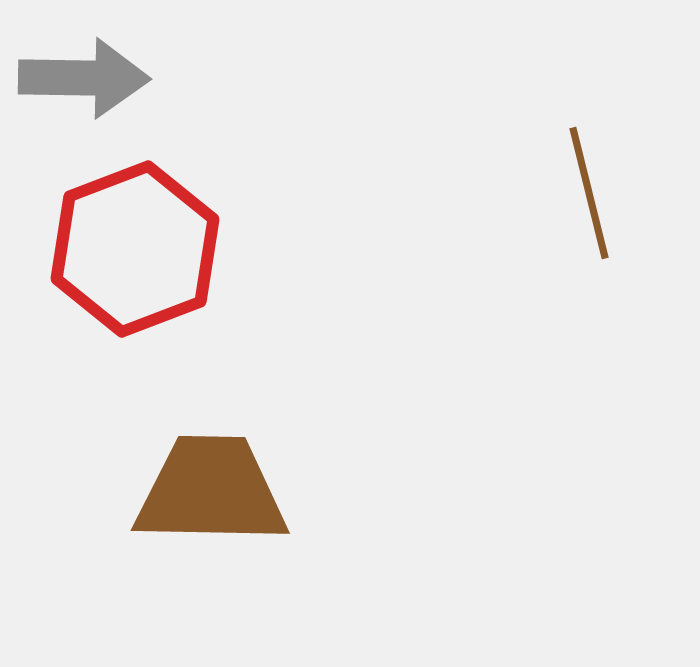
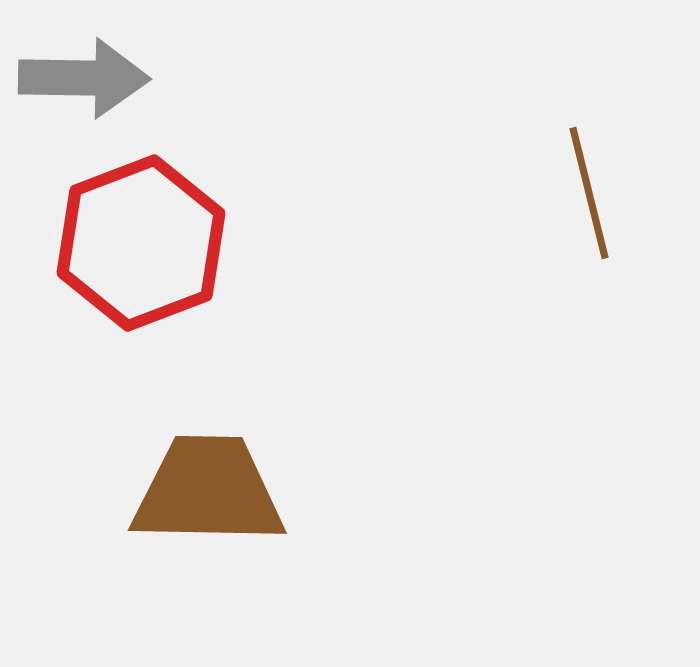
red hexagon: moved 6 px right, 6 px up
brown trapezoid: moved 3 px left
